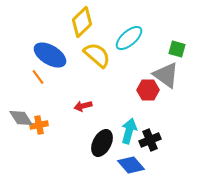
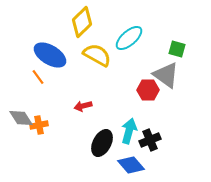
yellow semicircle: rotated 12 degrees counterclockwise
